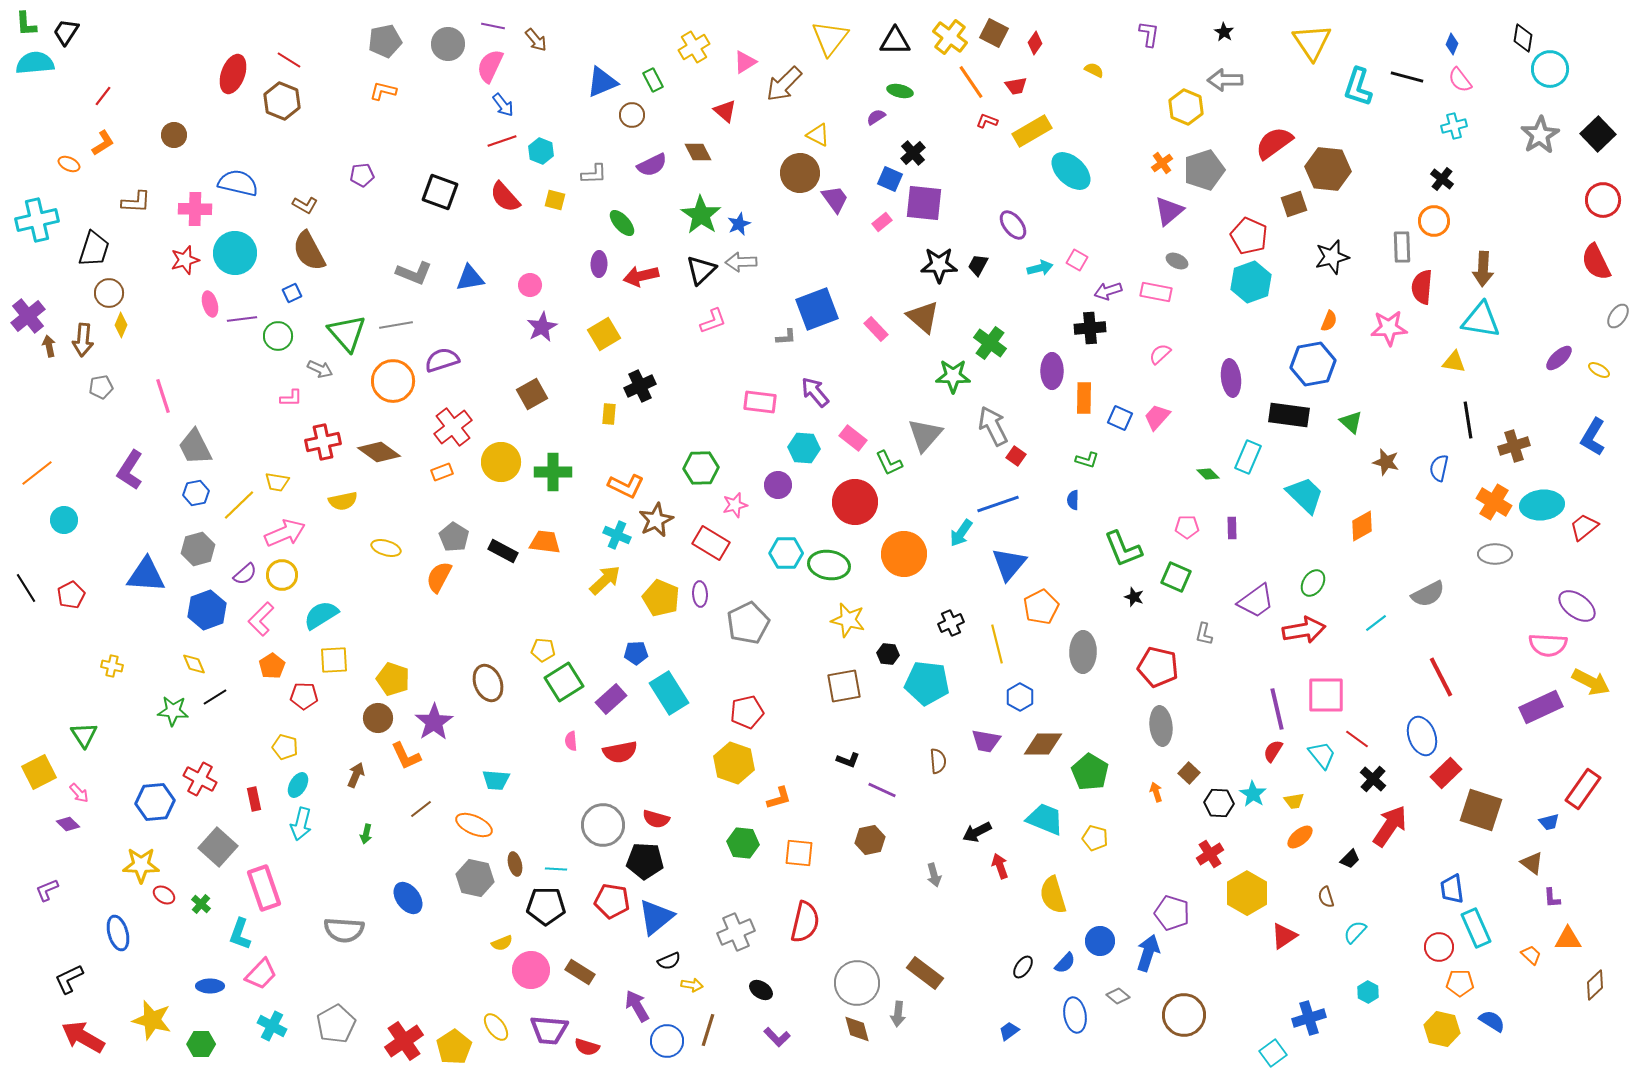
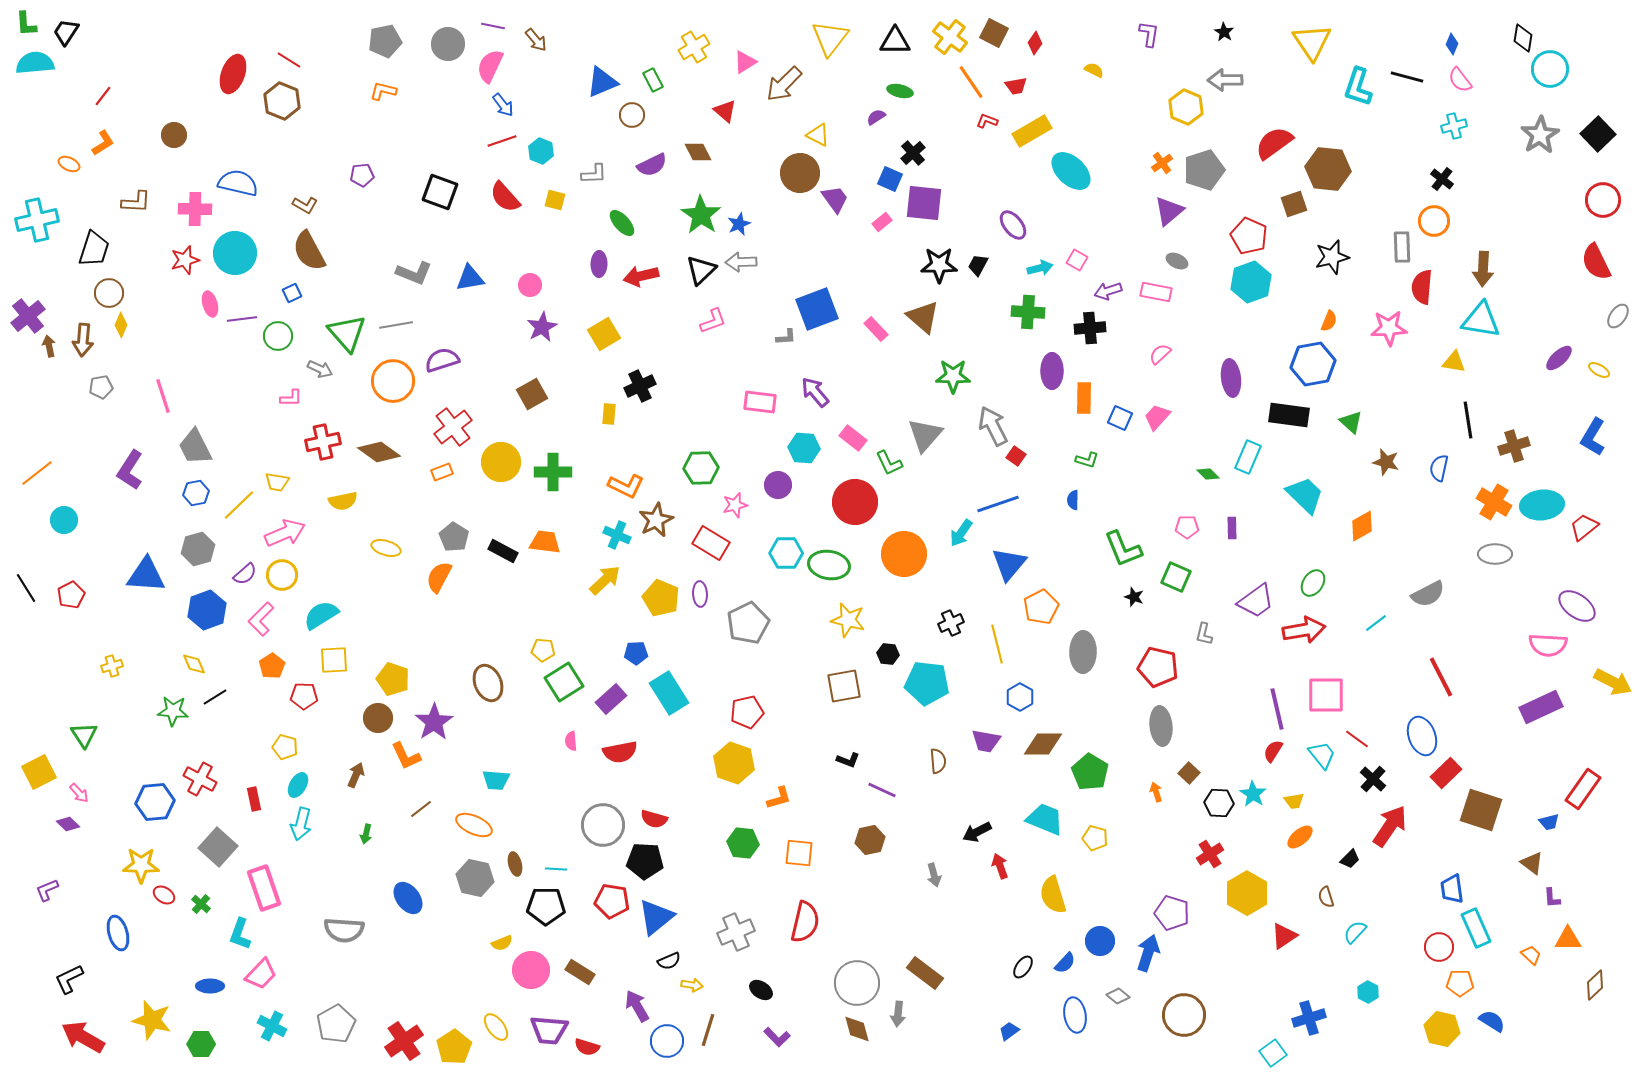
green cross at (990, 343): moved 38 px right, 31 px up; rotated 32 degrees counterclockwise
yellow cross at (112, 666): rotated 30 degrees counterclockwise
yellow arrow at (1591, 682): moved 22 px right
red semicircle at (656, 819): moved 2 px left
